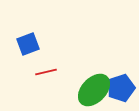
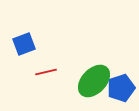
blue square: moved 4 px left
green ellipse: moved 9 px up
